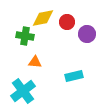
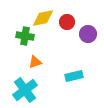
purple circle: moved 1 px right
orange triangle: rotated 24 degrees counterclockwise
cyan cross: moved 2 px right, 1 px up
